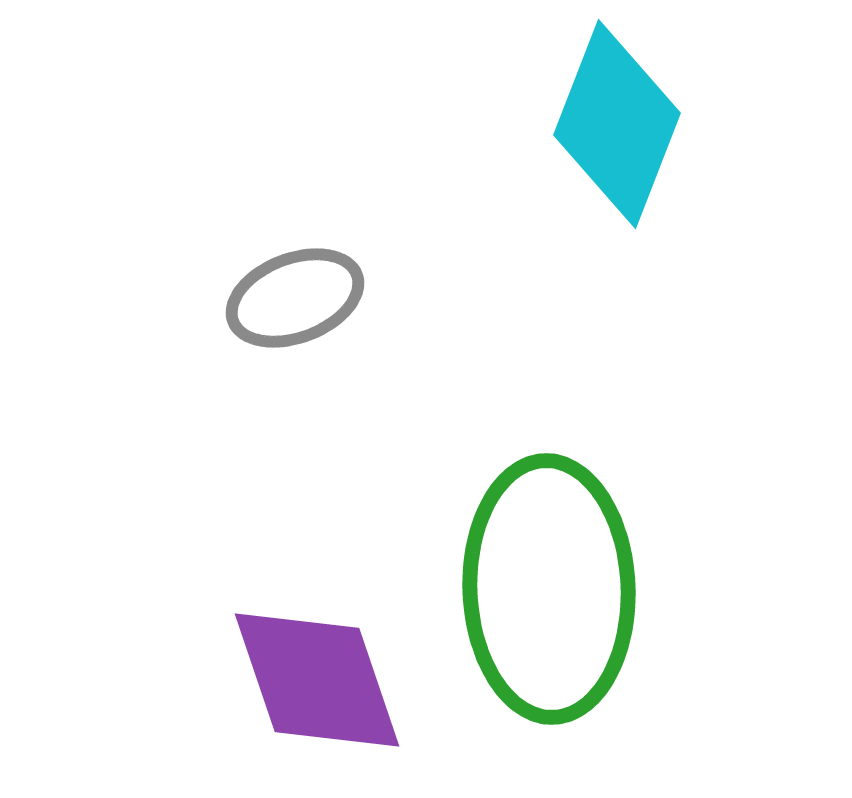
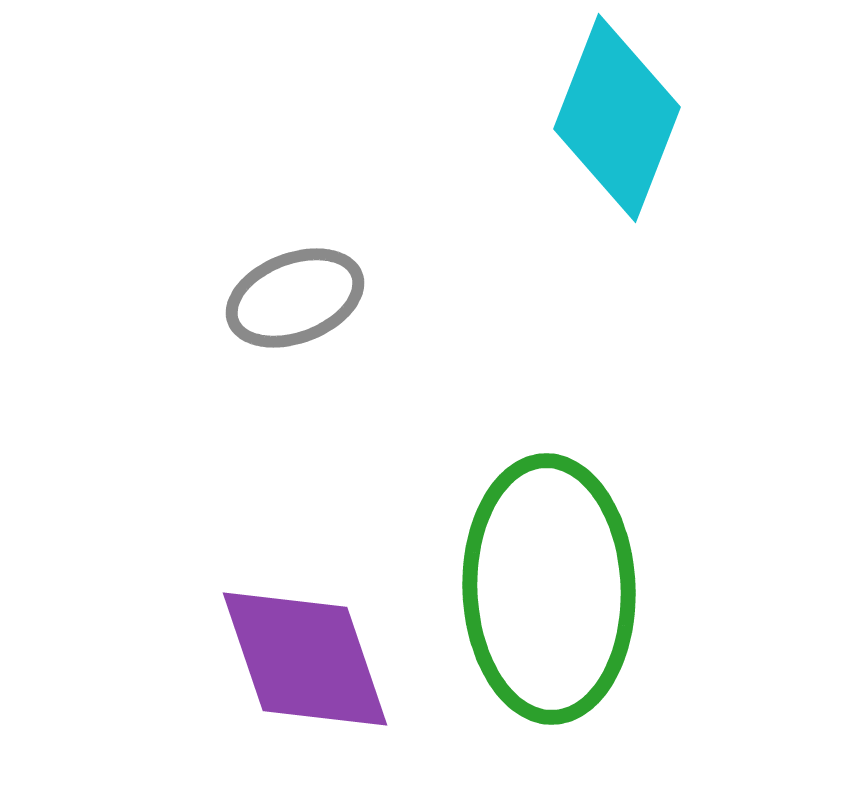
cyan diamond: moved 6 px up
purple diamond: moved 12 px left, 21 px up
